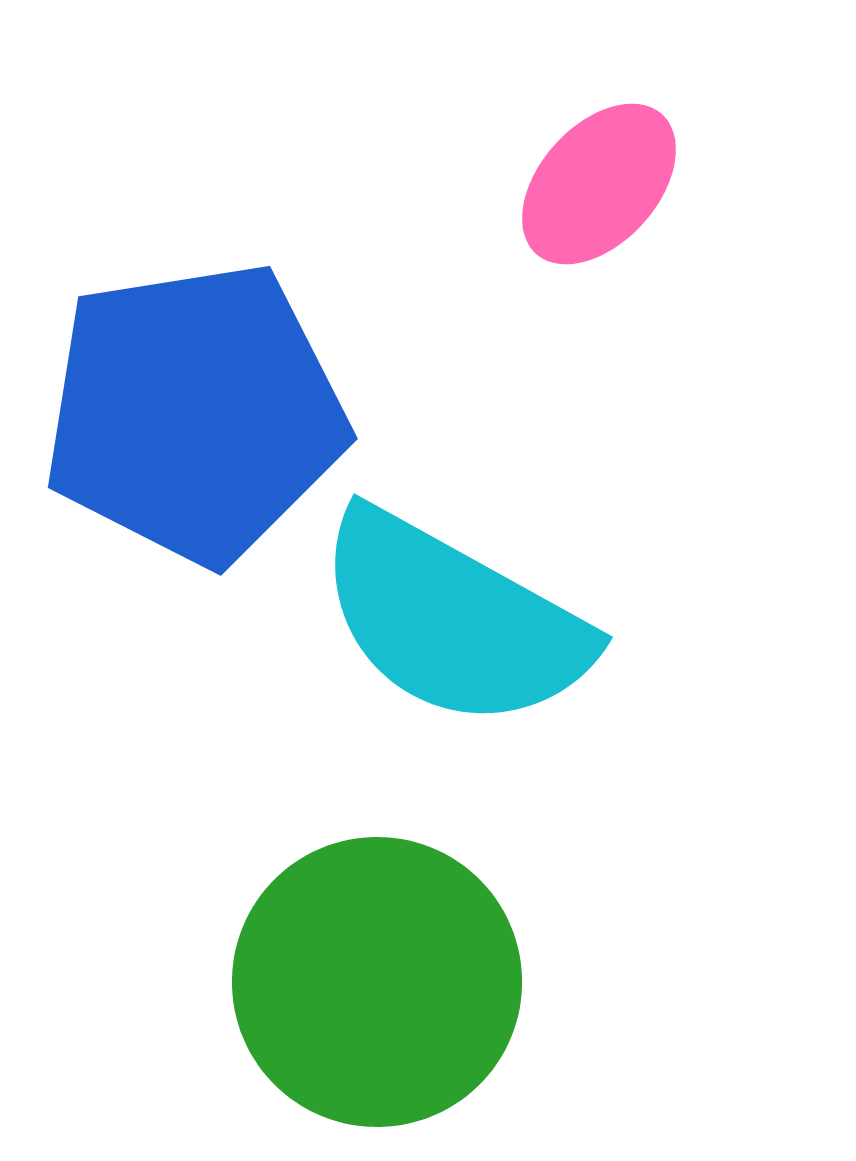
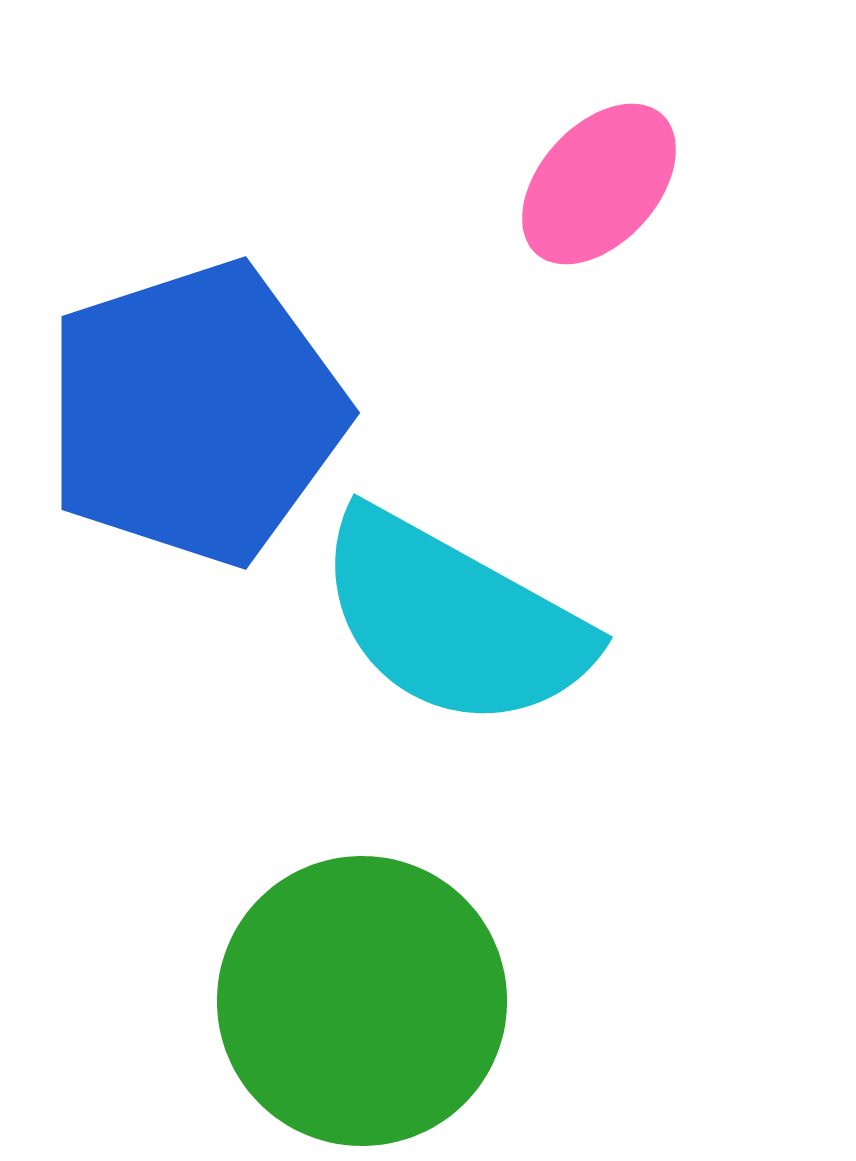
blue pentagon: rotated 9 degrees counterclockwise
green circle: moved 15 px left, 19 px down
